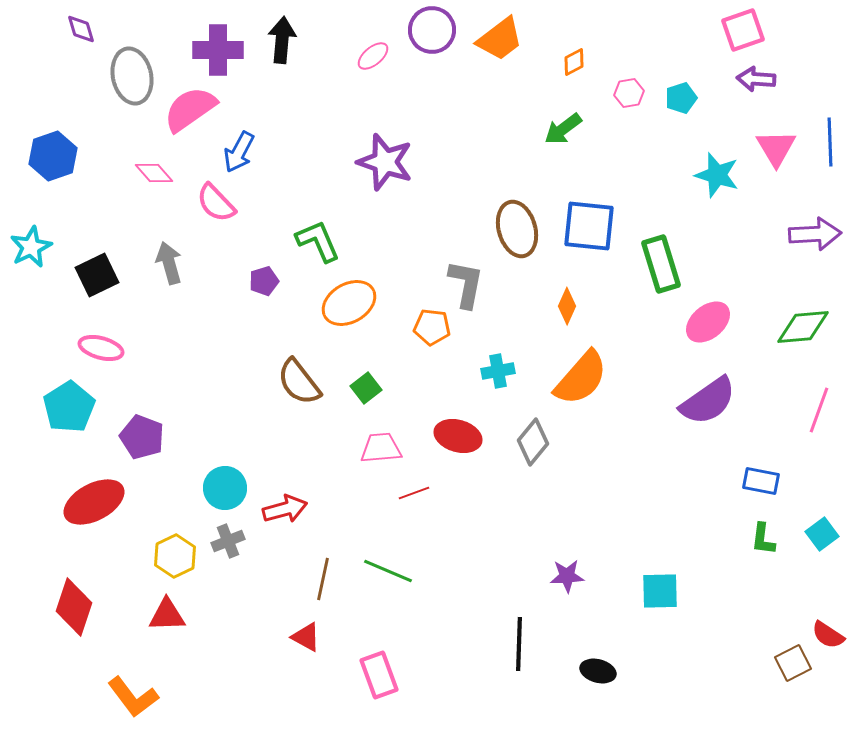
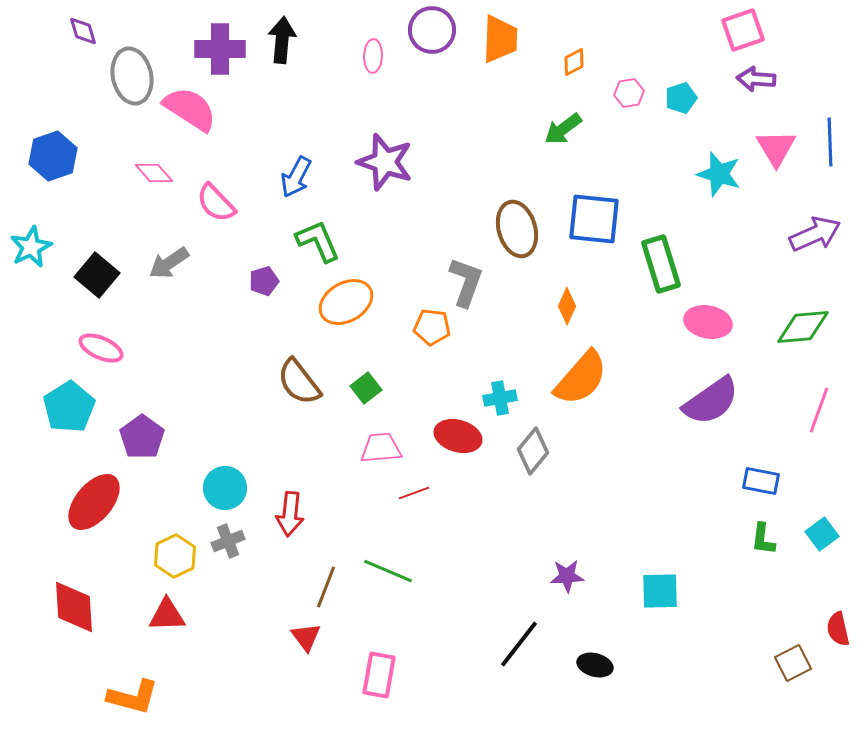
purple diamond at (81, 29): moved 2 px right, 2 px down
orange trapezoid at (500, 39): rotated 51 degrees counterclockwise
purple cross at (218, 50): moved 2 px right, 1 px up
pink ellipse at (373, 56): rotated 48 degrees counterclockwise
pink semicircle at (190, 109): rotated 68 degrees clockwise
blue arrow at (239, 152): moved 57 px right, 25 px down
cyan star at (717, 175): moved 2 px right, 1 px up
blue square at (589, 226): moved 5 px right, 7 px up
purple arrow at (815, 234): rotated 21 degrees counterclockwise
gray arrow at (169, 263): rotated 108 degrees counterclockwise
black square at (97, 275): rotated 24 degrees counterclockwise
gray L-shape at (466, 284): moved 2 px up; rotated 9 degrees clockwise
orange ellipse at (349, 303): moved 3 px left, 1 px up
pink ellipse at (708, 322): rotated 51 degrees clockwise
pink ellipse at (101, 348): rotated 9 degrees clockwise
cyan cross at (498, 371): moved 2 px right, 27 px down
purple semicircle at (708, 401): moved 3 px right
purple pentagon at (142, 437): rotated 15 degrees clockwise
gray diamond at (533, 442): moved 9 px down
red ellipse at (94, 502): rotated 22 degrees counterclockwise
red arrow at (285, 509): moved 5 px right, 5 px down; rotated 111 degrees clockwise
brown line at (323, 579): moved 3 px right, 8 px down; rotated 9 degrees clockwise
red diamond at (74, 607): rotated 22 degrees counterclockwise
red semicircle at (828, 635): moved 10 px right, 6 px up; rotated 44 degrees clockwise
red triangle at (306, 637): rotated 24 degrees clockwise
black line at (519, 644): rotated 36 degrees clockwise
black ellipse at (598, 671): moved 3 px left, 6 px up
pink rectangle at (379, 675): rotated 30 degrees clockwise
orange L-shape at (133, 697): rotated 38 degrees counterclockwise
